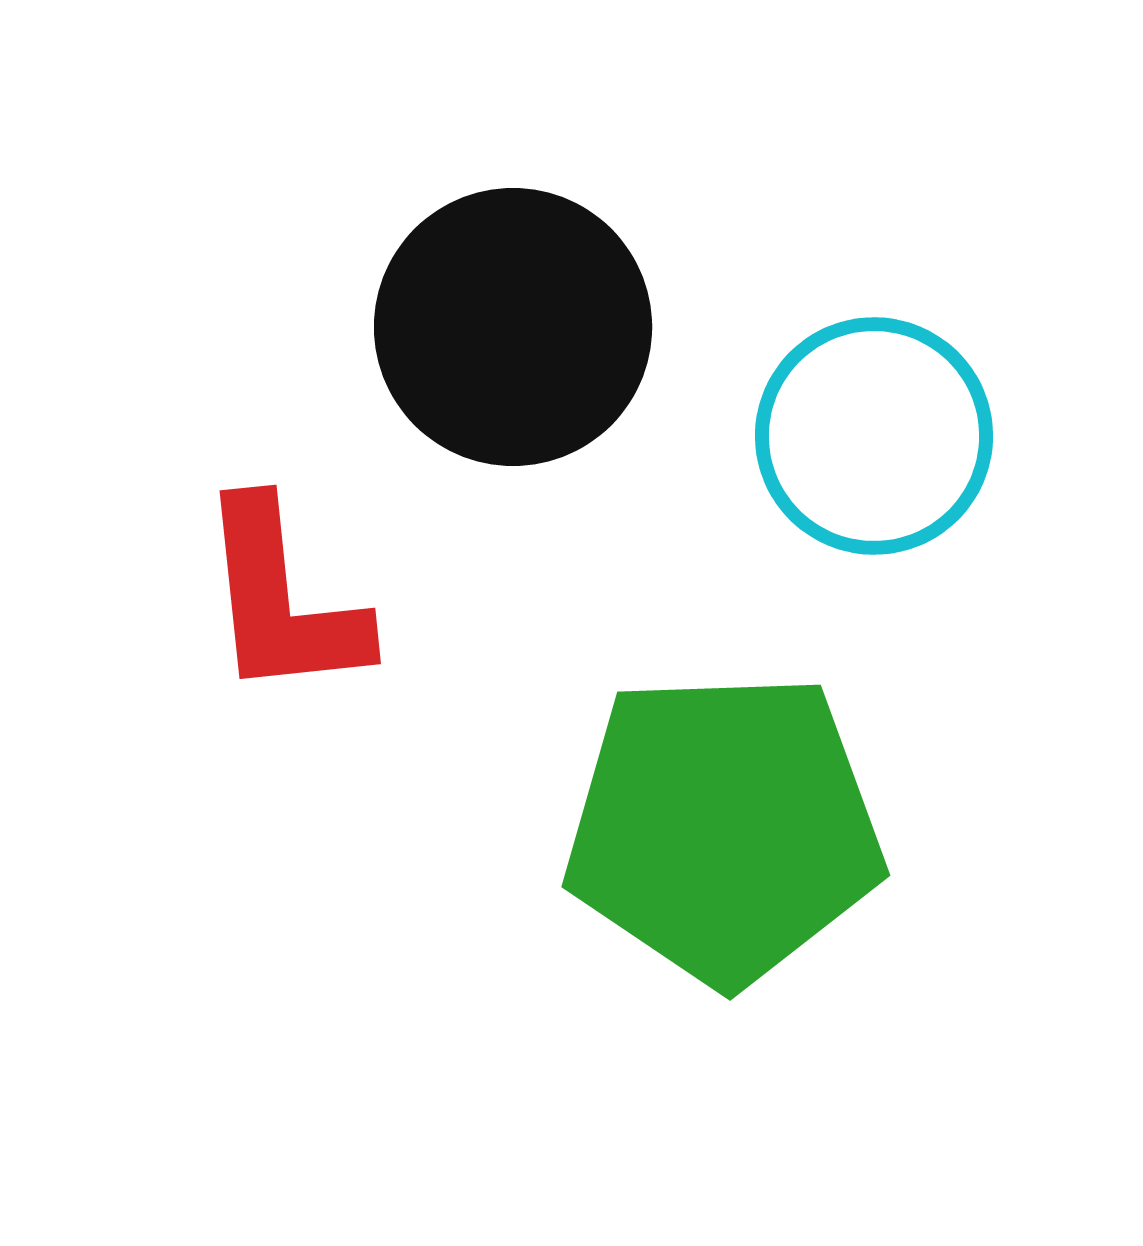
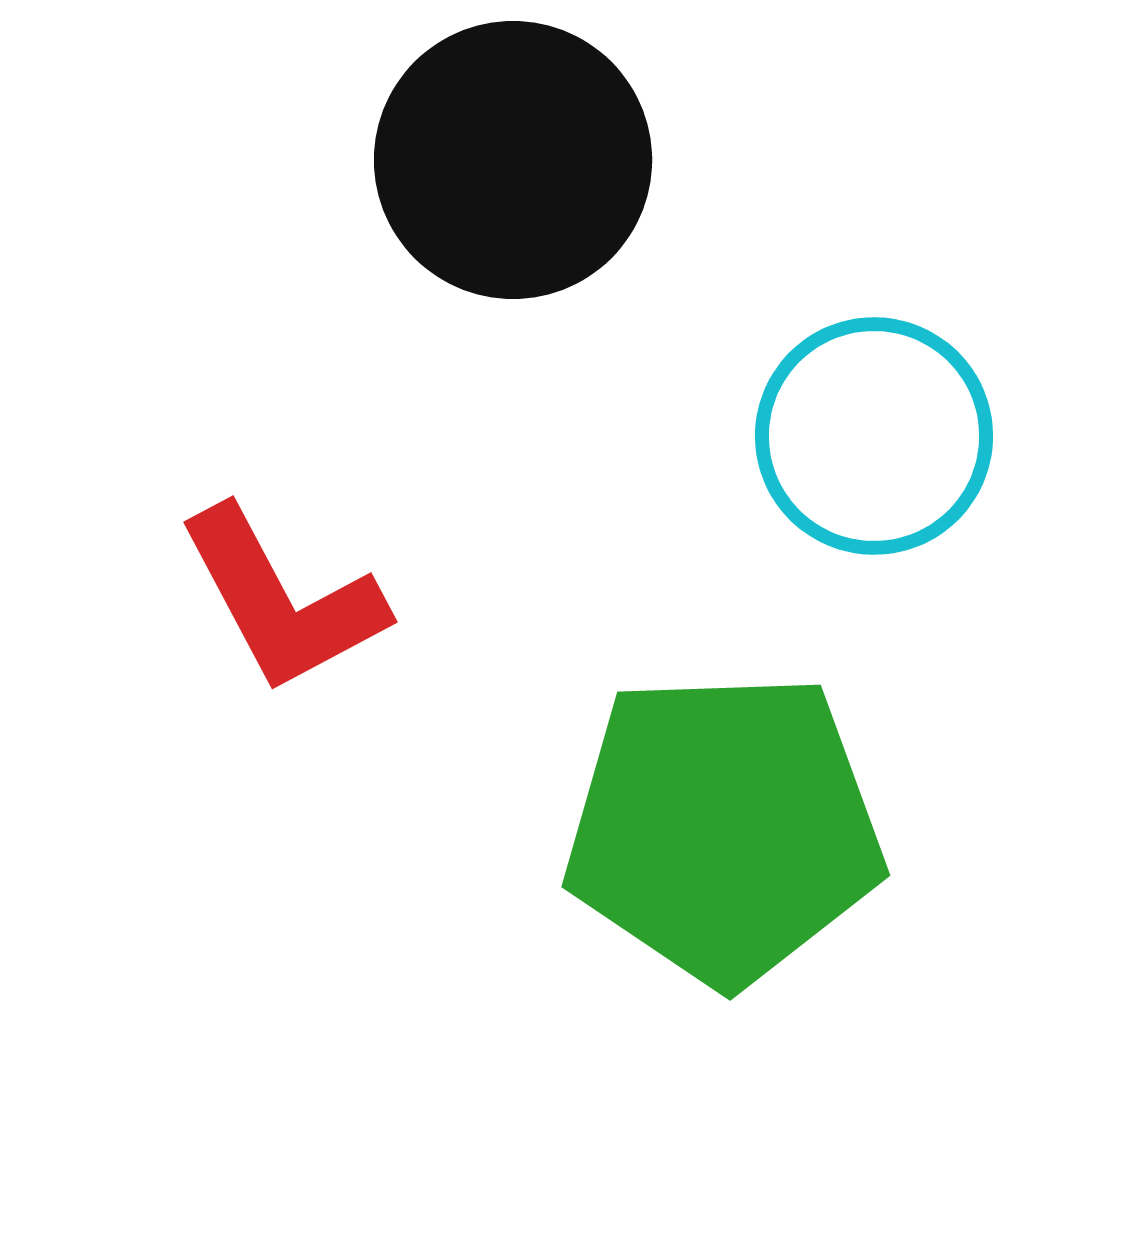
black circle: moved 167 px up
red L-shape: rotated 22 degrees counterclockwise
